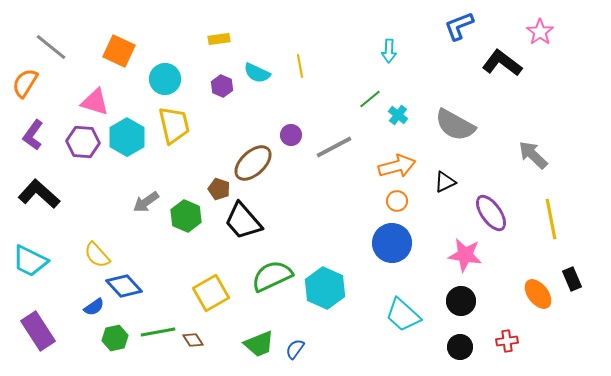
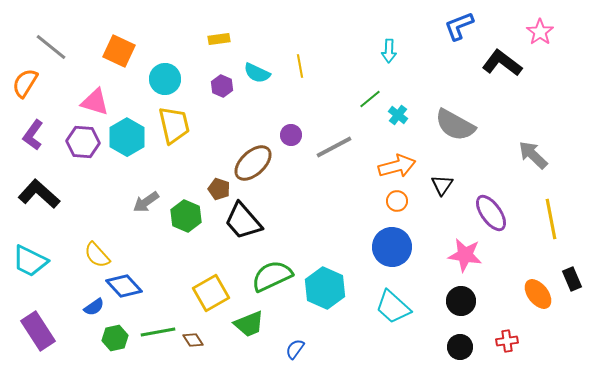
black triangle at (445, 182): moved 3 px left, 3 px down; rotated 30 degrees counterclockwise
blue circle at (392, 243): moved 4 px down
cyan trapezoid at (403, 315): moved 10 px left, 8 px up
green trapezoid at (259, 344): moved 10 px left, 20 px up
